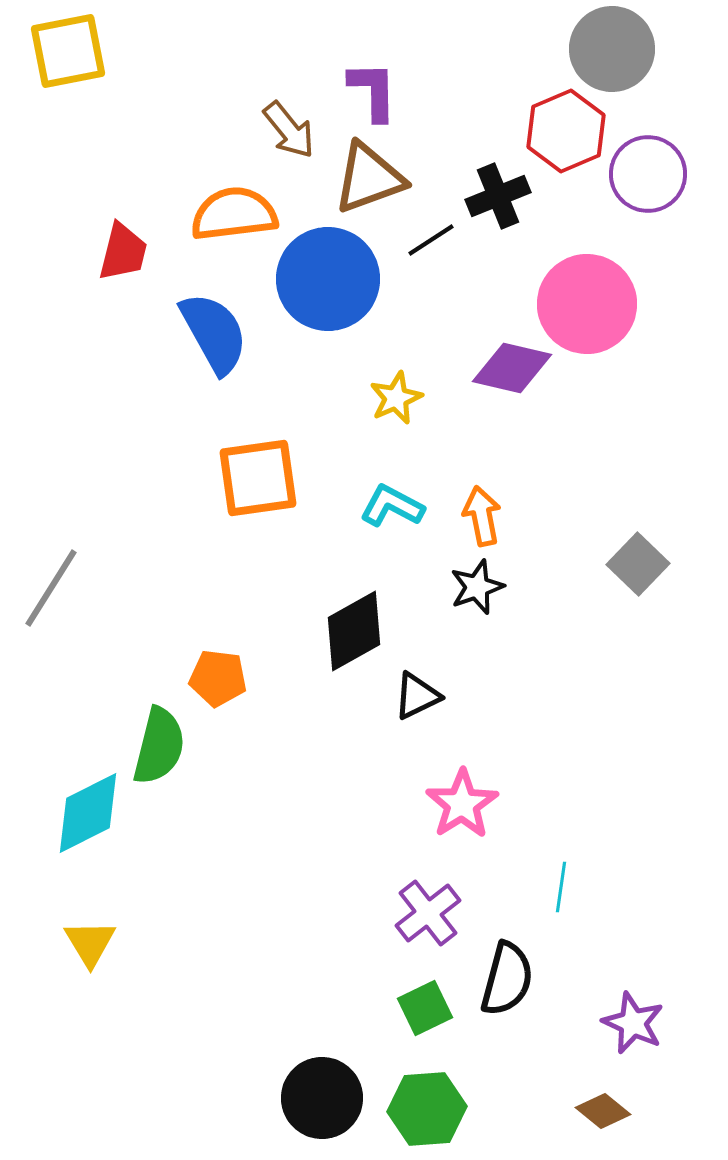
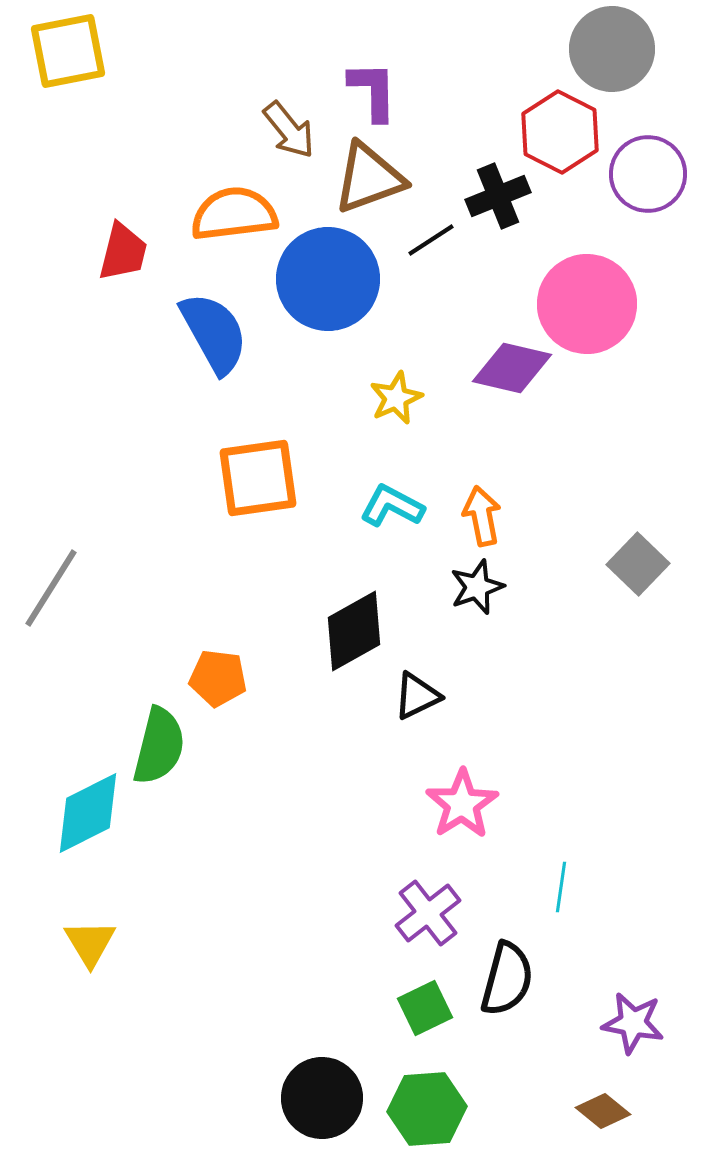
red hexagon: moved 6 px left, 1 px down; rotated 10 degrees counterclockwise
purple star: rotated 14 degrees counterclockwise
